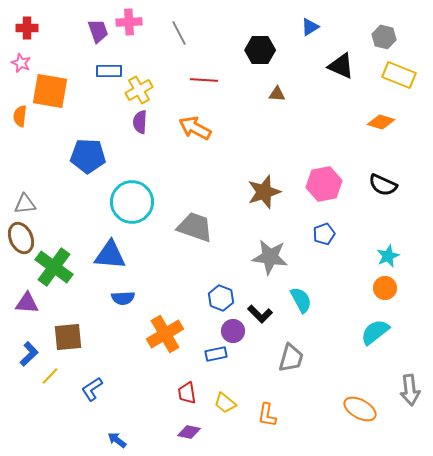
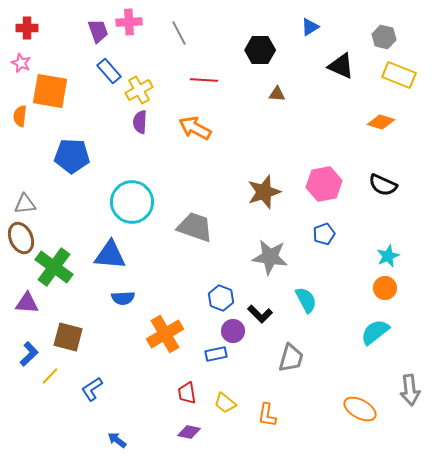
blue rectangle at (109, 71): rotated 50 degrees clockwise
blue pentagon at (88, 156): moved 16 px left
cyan semicircle at (301, 300): moved 5 px right
brown square at (68, 337): rotated 20 degrees clockwise
